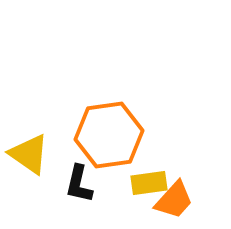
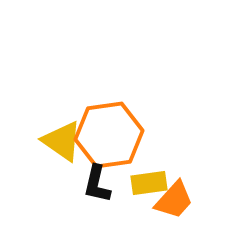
yellow triangle: moved 33 px right, 13 px up
black L-shape: moved 18 px right
